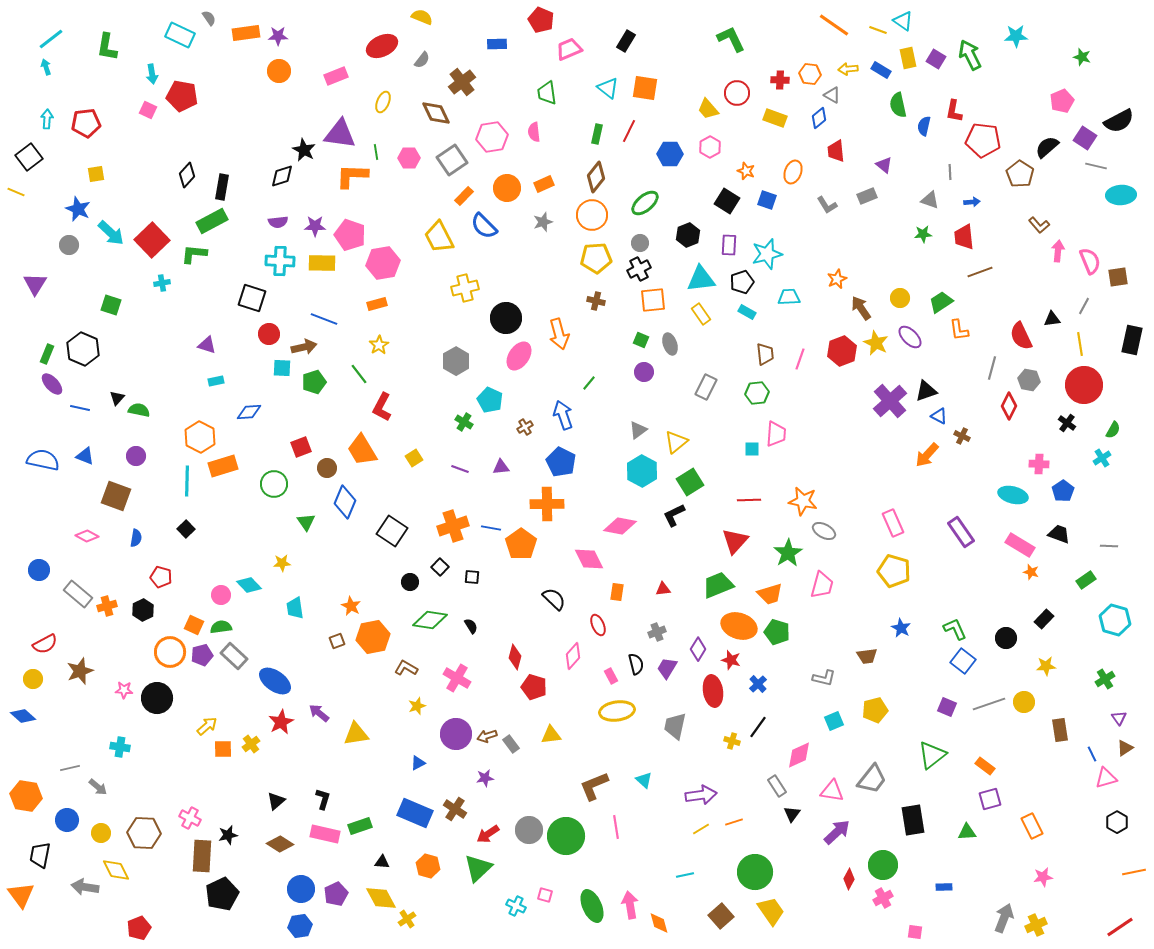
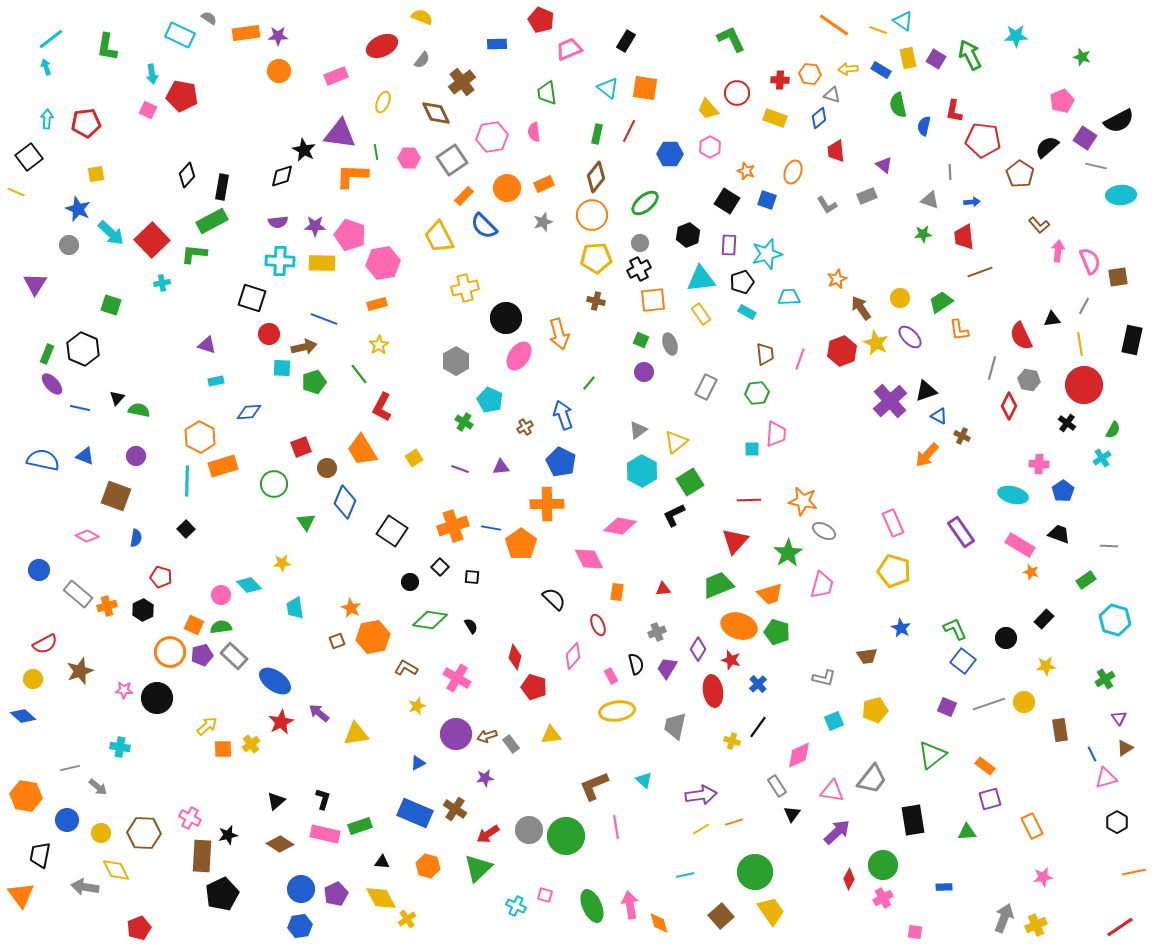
gray semicircle at (209, 18): rotated 21 degrees counterclockwise
gray triangle at (832, 95): rotated 12 degrees counterclockwise
orange star at (351, 606): moved 2 px down
